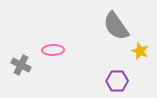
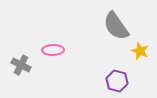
purple hexagon: rotated 15 degrees clockwise
